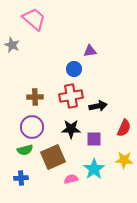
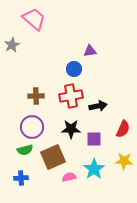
gray star: rotated 21 degrees clockwise
brown cross: moved 1 px right, 1 px up
red semicircle: moved 1 px left, 1 px down
yellow star: moved 1 px down
pink semicircle: moved 2 px left, 2 px up
